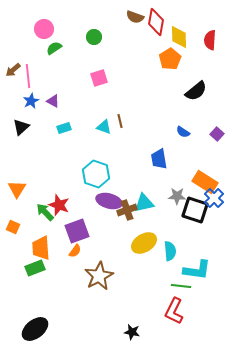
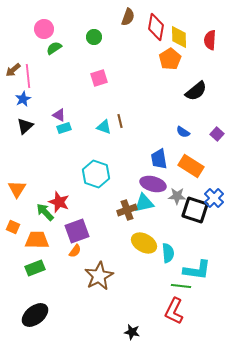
brown semicircle at (135, 17): moved 7 px left; rotated 90 degrees counterclockwise
red diamond at (156, 22): moved 5 px down
blue star at (31, 101): moved 8 px left, 2 px up
purple triangle at (53, 101): moved 6 px right, 14 px down
black triangle at (21, 127): moved 4 px right, 1 px up
orange rectangle at (205, 182): moved 14 px left, 16 px up
purple ellipse at (109, 201): moved 44 px right, 17 px up
red star at (59, 205): moved 3 px up
yellow ellipse at (144, 243): rotated 60 degrees clockwise
orange trapezoid at (41, 248): moved 4 px left, 8 px up; rotated 95 degrees clockwise
cyan semicircle at (170, 251): moved 2 px left, 2 px down
black ellipse at (35, 329): moved 14 px up
